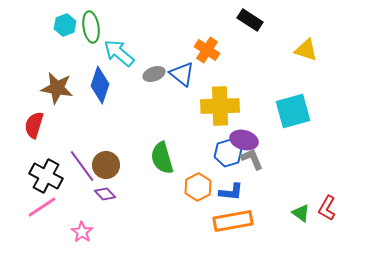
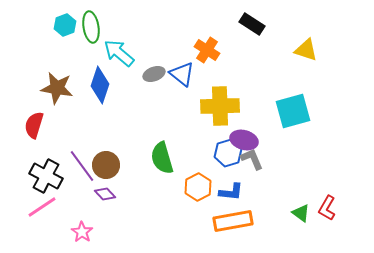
black rectangle: moved 2 px right, 4 px down
